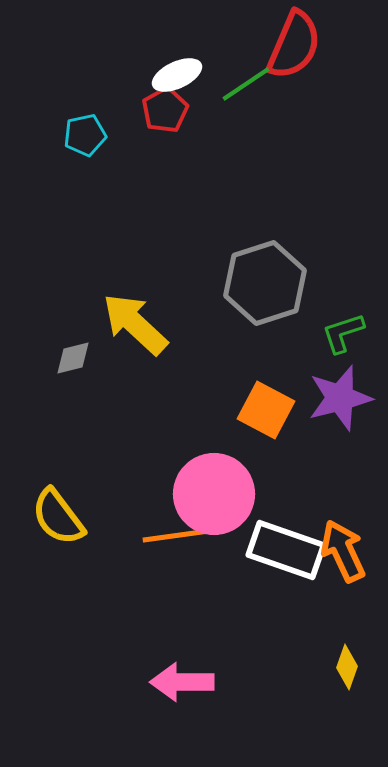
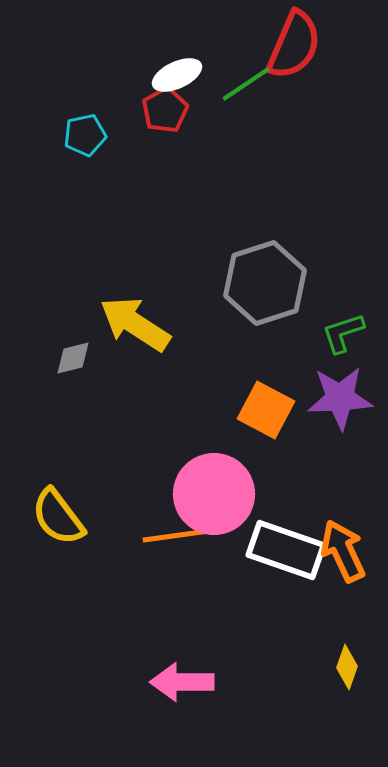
yellow arrow: rotated 10 degrees counterclockwise
purple star: rotated 12 degrees clockwise
